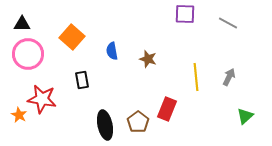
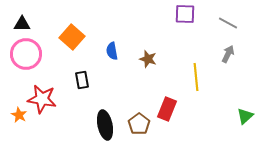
pink circle: moved 2 px left
gray arrow: moved 1 px left, 23 px up
brown pentagon: moved 1 px right, 2 px down
